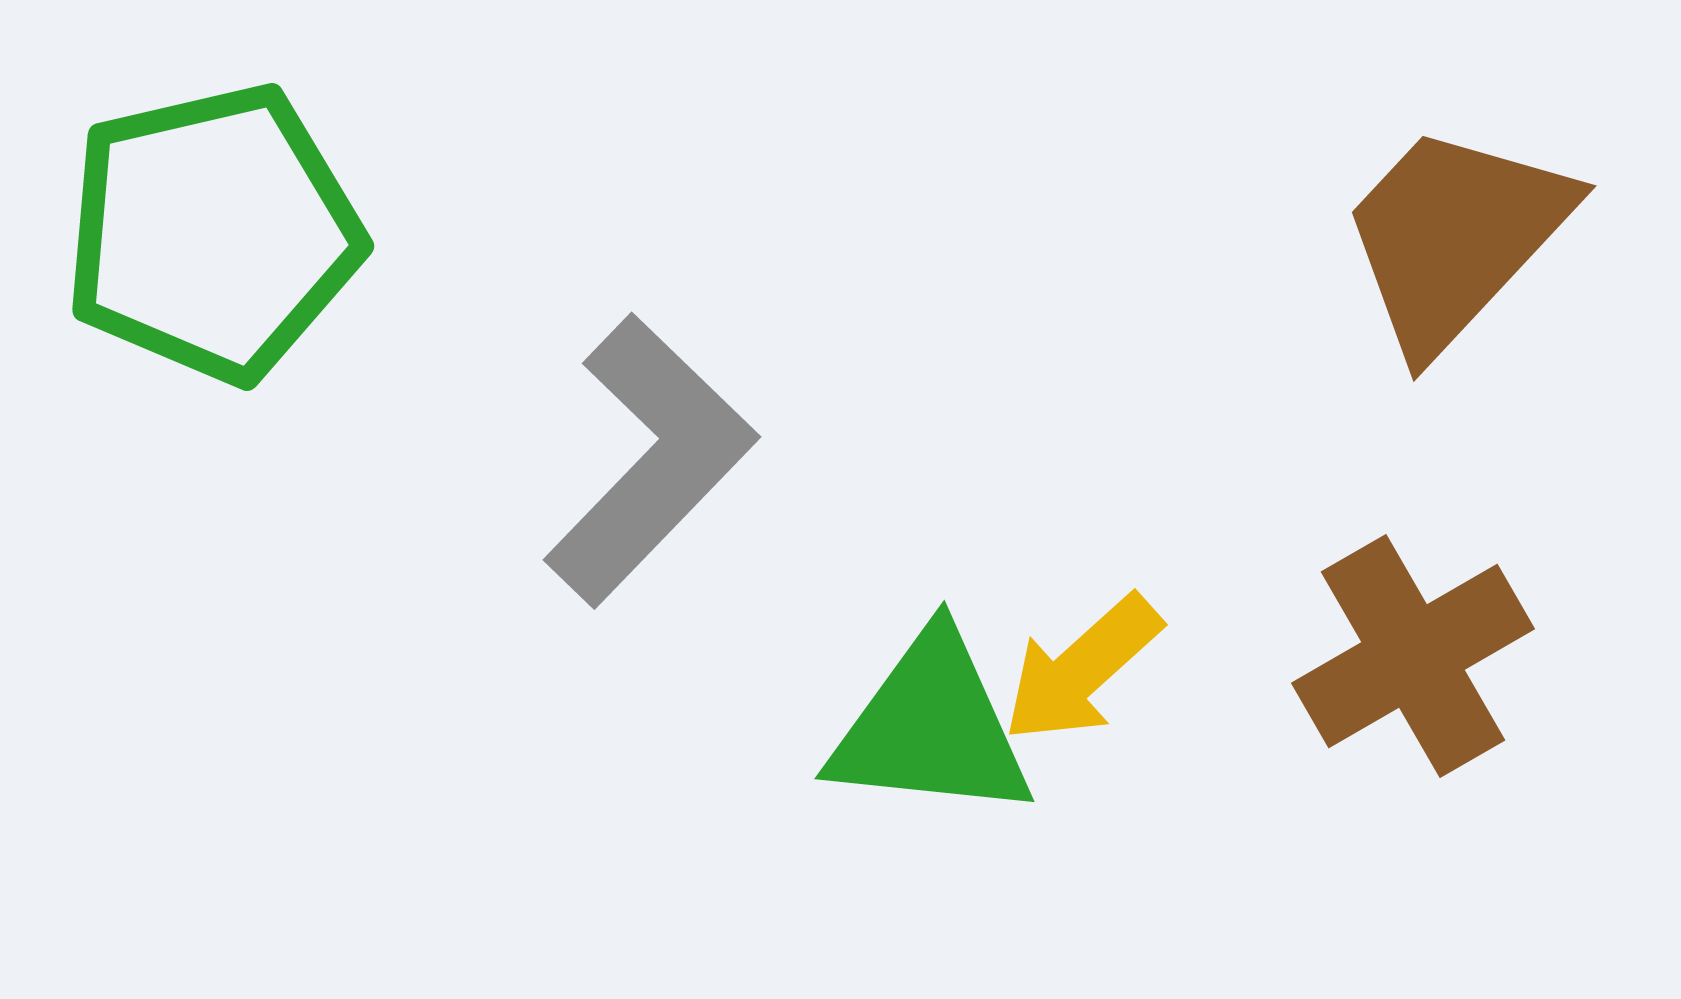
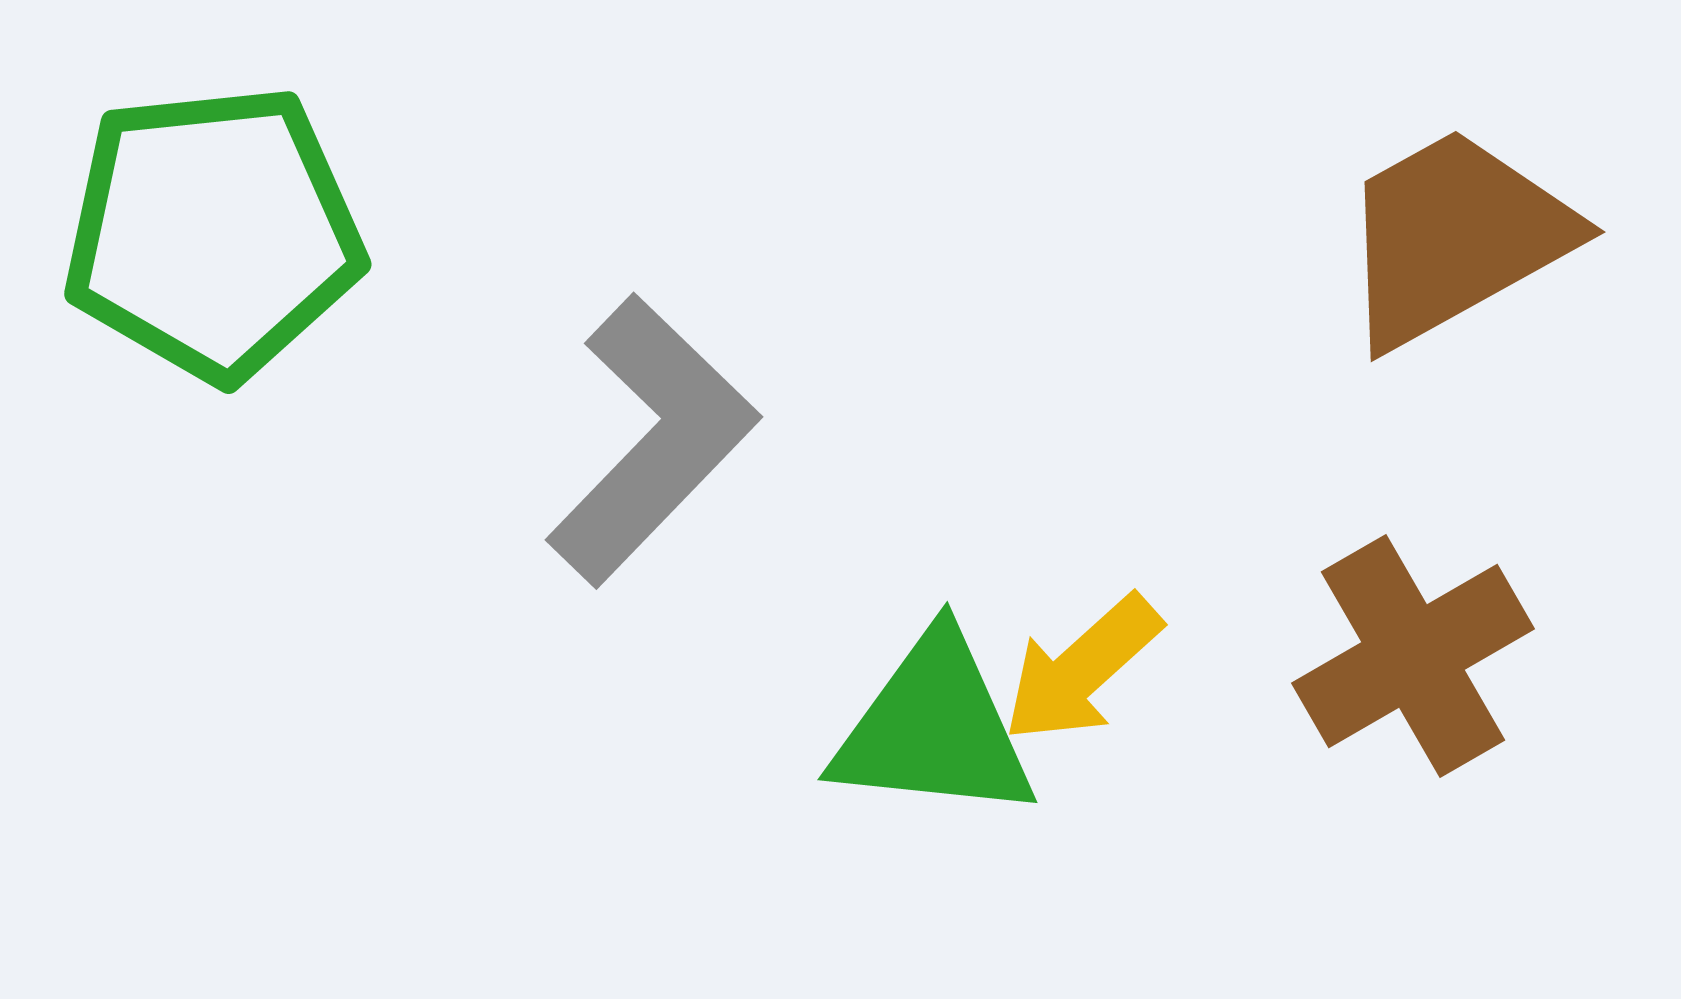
green pentagon: rotated 7 degrees clockwise
brown trapezoid: rotated 18 degrees clockwise
gray L-shape: moved 2 px right, 20 px up
green triangle: moved 3 px right, 1 px down
